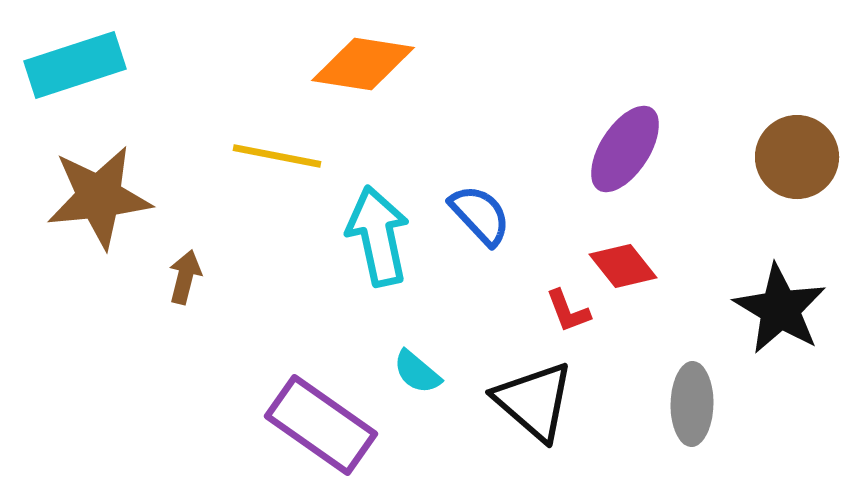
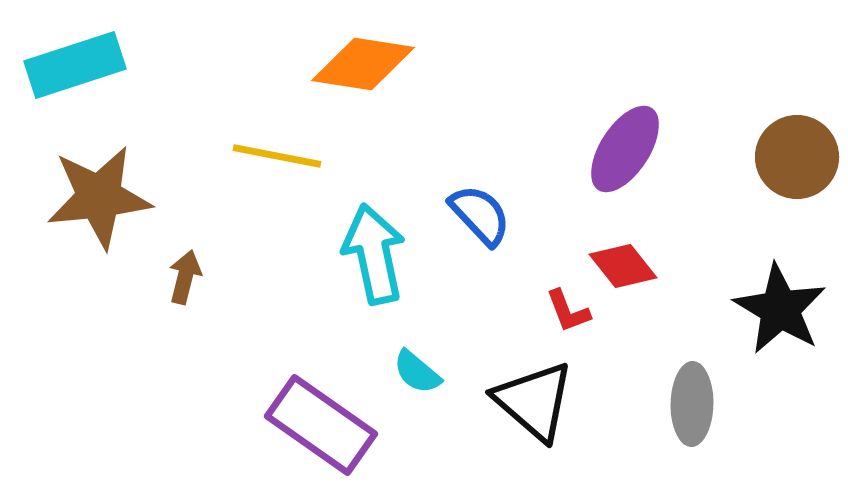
cyan arrow: moved 4 px left, 18 px down
